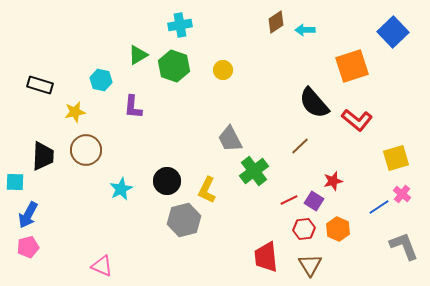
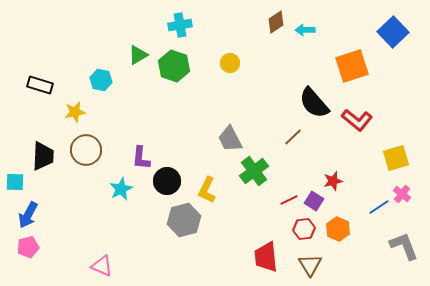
yellow circle: moved 7 px right, 7 px up
purple L-shape: moved 8 px right, 51 px down
brown line: moved 7 px left, 9 px up
